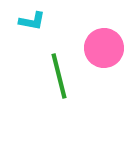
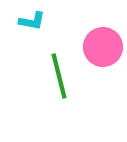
pink circle: moved 1 px left, 1 px up
